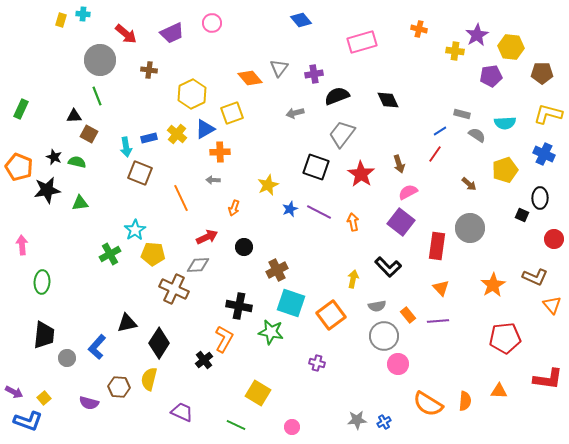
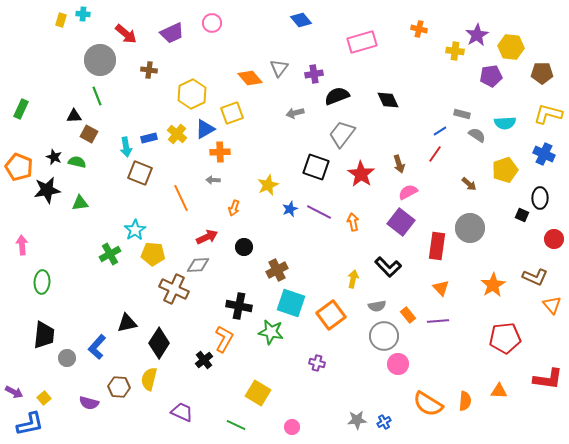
blue L-shape at (28, 421): moved 2 px right, 3 px down; rotated 32 degrees counterclockwise
